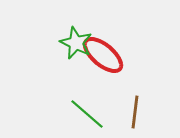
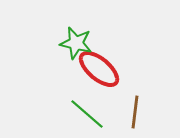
green star: rotated 12 degrees counterclockwise
red ellipse: moved 4 px left, 14 px down
